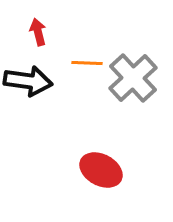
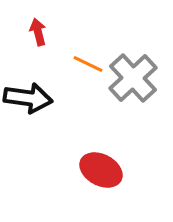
orange line: moved 1 px right, 1 px down; rotated 24 degrees clockwise
black arrow: moved 17 px down
